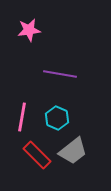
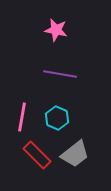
pink star: moved 27 px right; rotated 20 degrees clockwise
gray trapezoid: moved 2 px right, 3 px down
